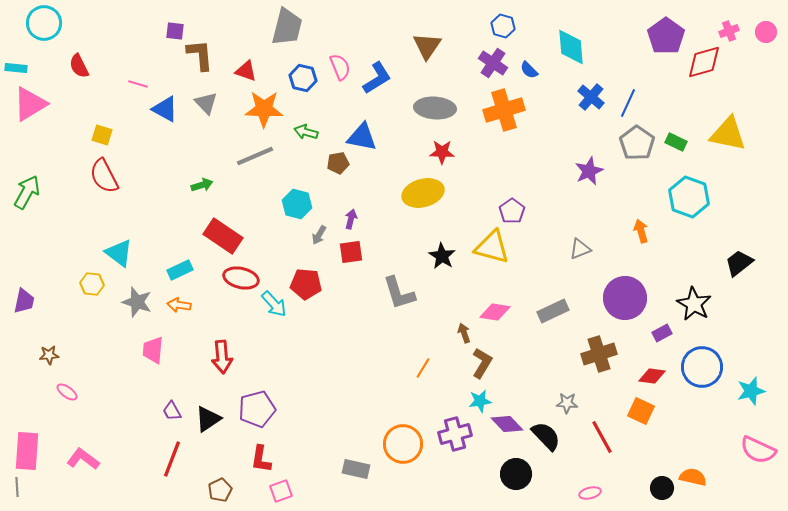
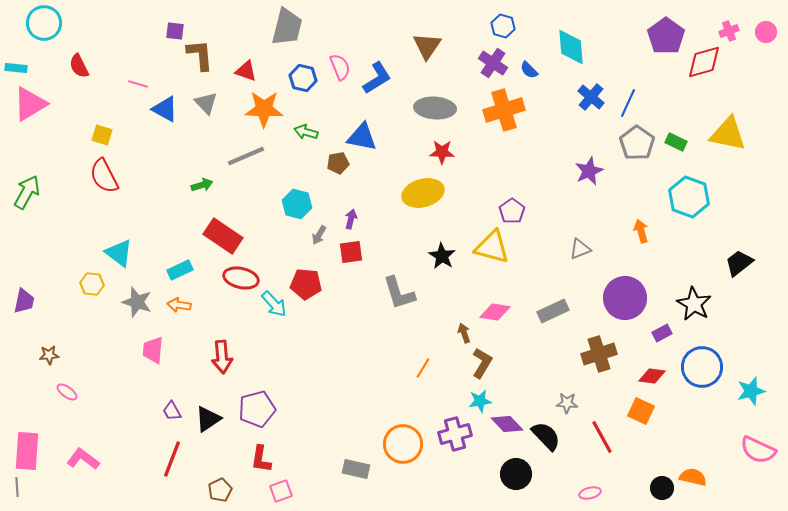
gray line at (255, 156): moved 9 px left
